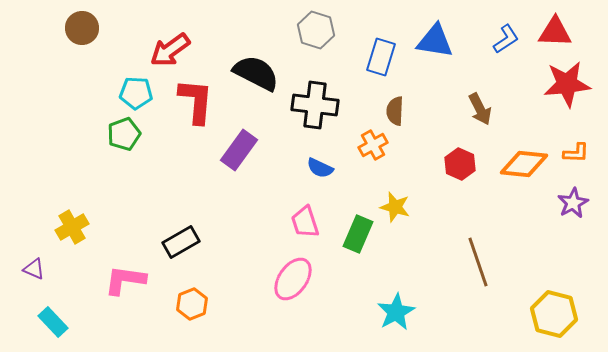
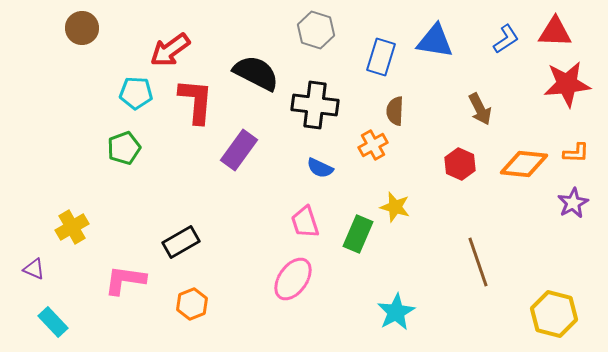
green pentagon: moved 14 px down
